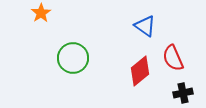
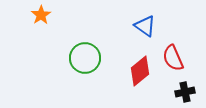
orange star: moved 2 px down
green circle: moved 12 px right
black cross: moved 2 px right, 1 px up
